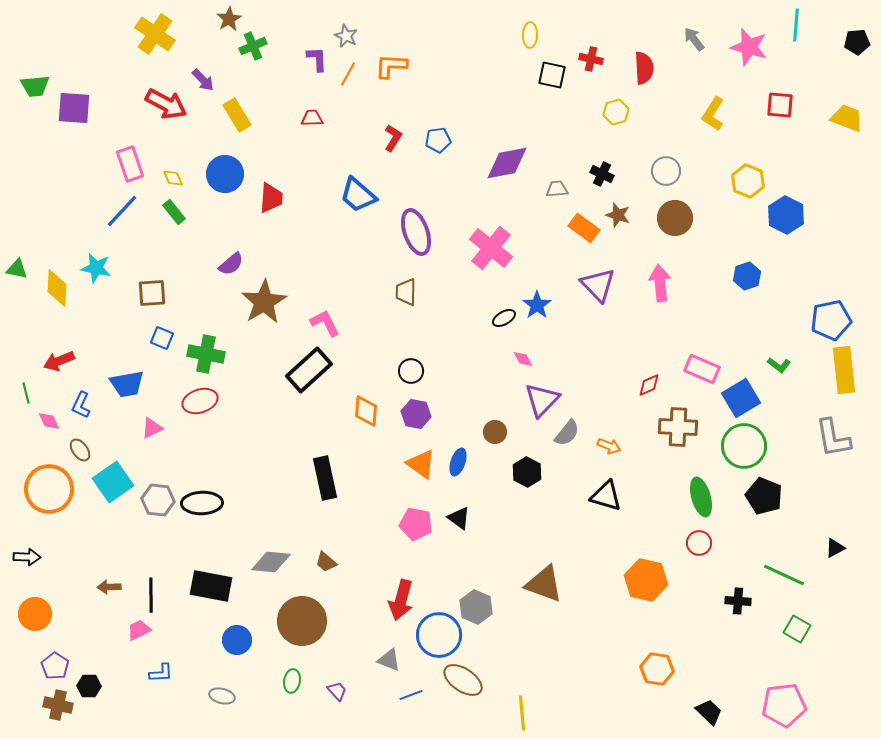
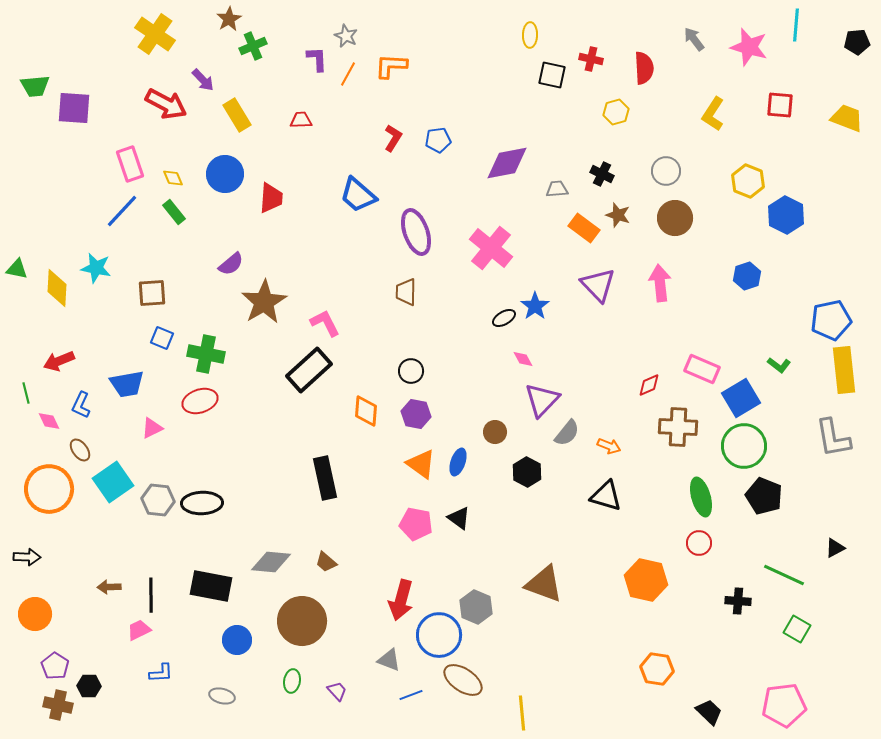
red trapezoid at (312, 118): moved 11 px left, 2 px down
blue star at (537, 305): moved 2 px left, 1 px down
